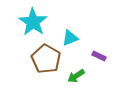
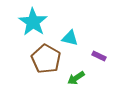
cyan triangle: rotated 36 degrees clockwise
green arrow: moved 2 px down
